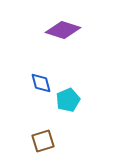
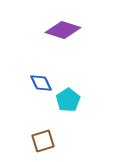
blue diamond: rotated 10 degrees counterclockwise
cyan pentagon: rotated 10 degrees counterclockwise
